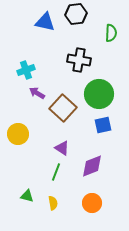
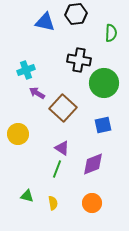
green circle: moved 5 px right, 11 px up
purple diamond: moved 1 px right, 2 px up
green line: moved 1 px right, 3 px up
